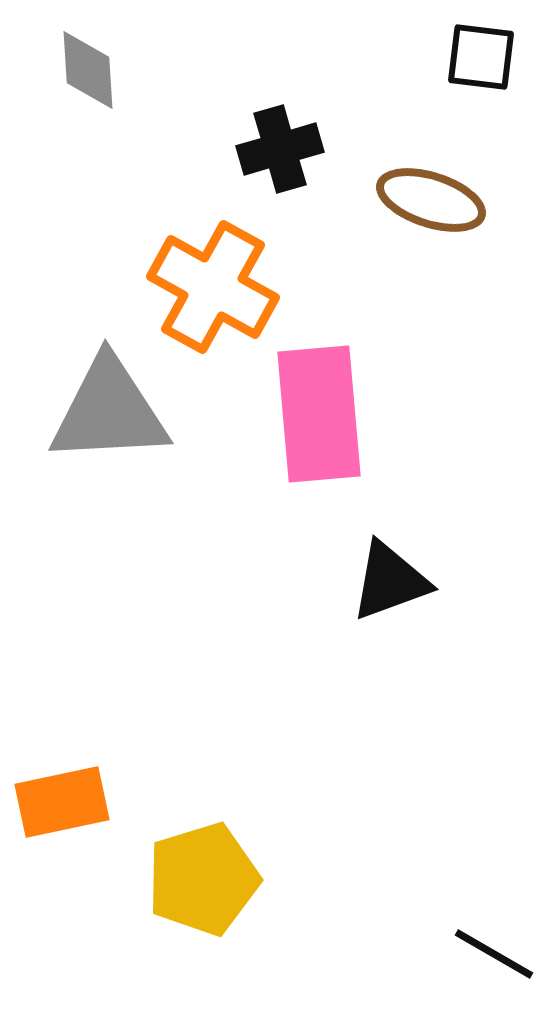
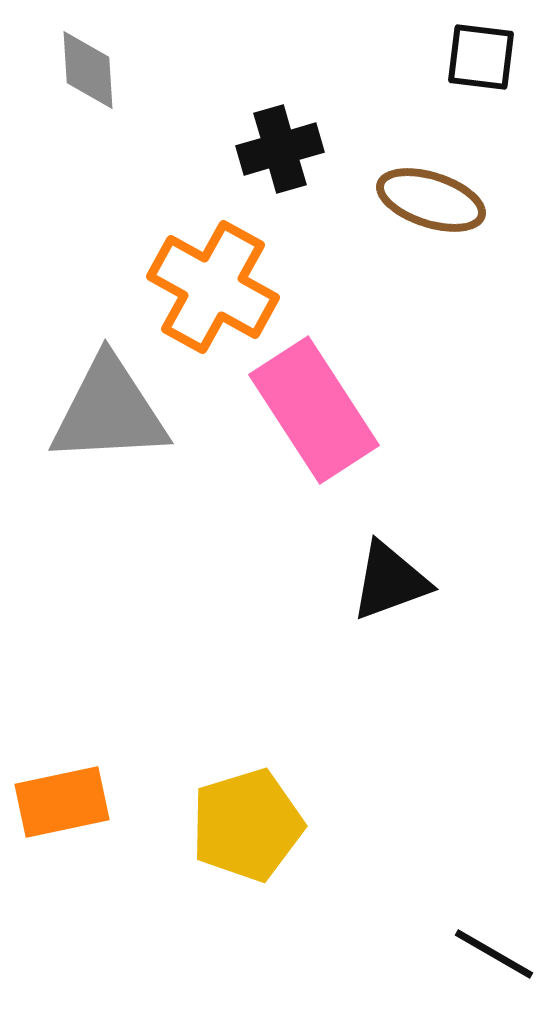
pink rectangle: moved 5 px left, 4 px up; rotated 28 degrees counterclockwise
yellow pentagon: moved 44 px right, 54 px up
